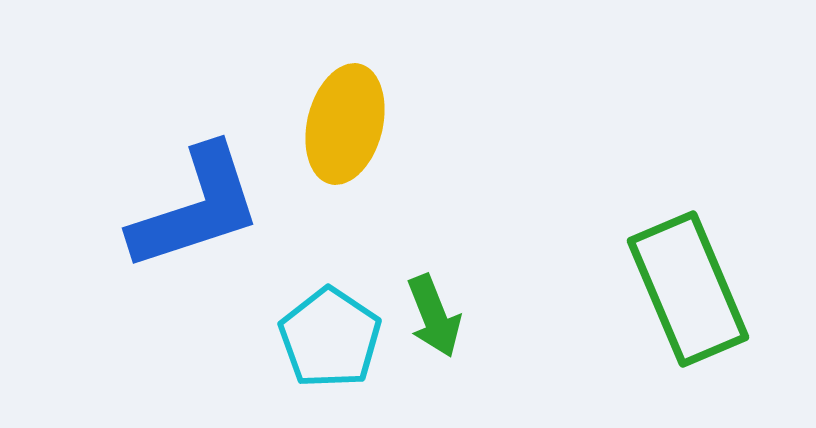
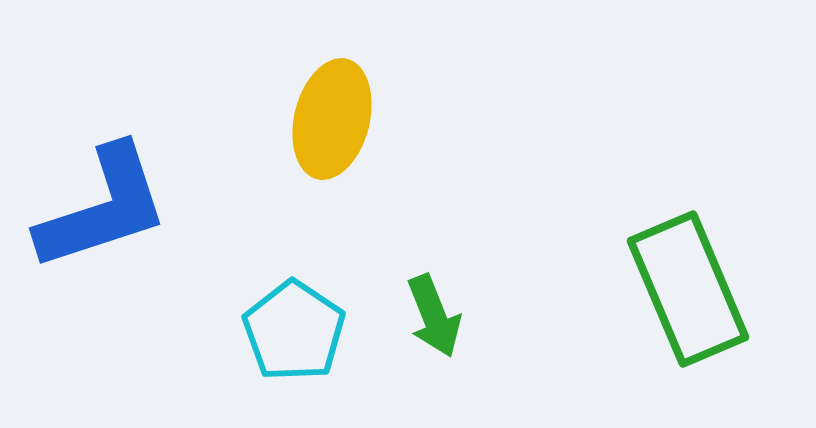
yellow ellipse: moved 13 px left, 5 px up
blue L-shape: moved 93 px left
cyan pentagon: moved 36 px left, 7 px up
